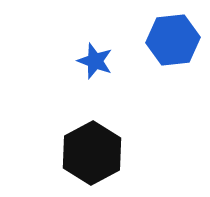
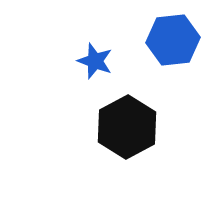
black hexagon: moved 35 px right, 26 px up
